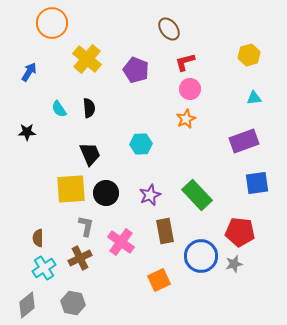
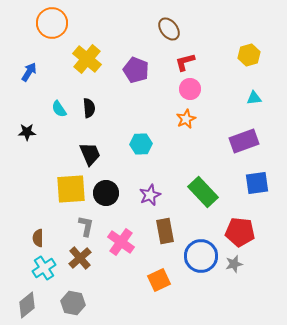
green rectangle: moved 6 px right, 3 px up
brown cross: rotated 15 degrees counterclockwise
